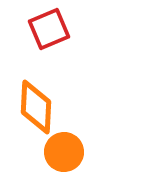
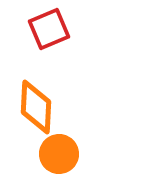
orange circle: moved 5 px left, 2 px down
